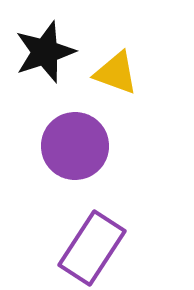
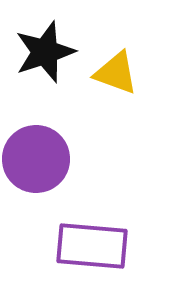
purple circle: moved 39 px left, 13 px down
purple rectangle: moved 2 px up; rotated 62 degrees clockwise
